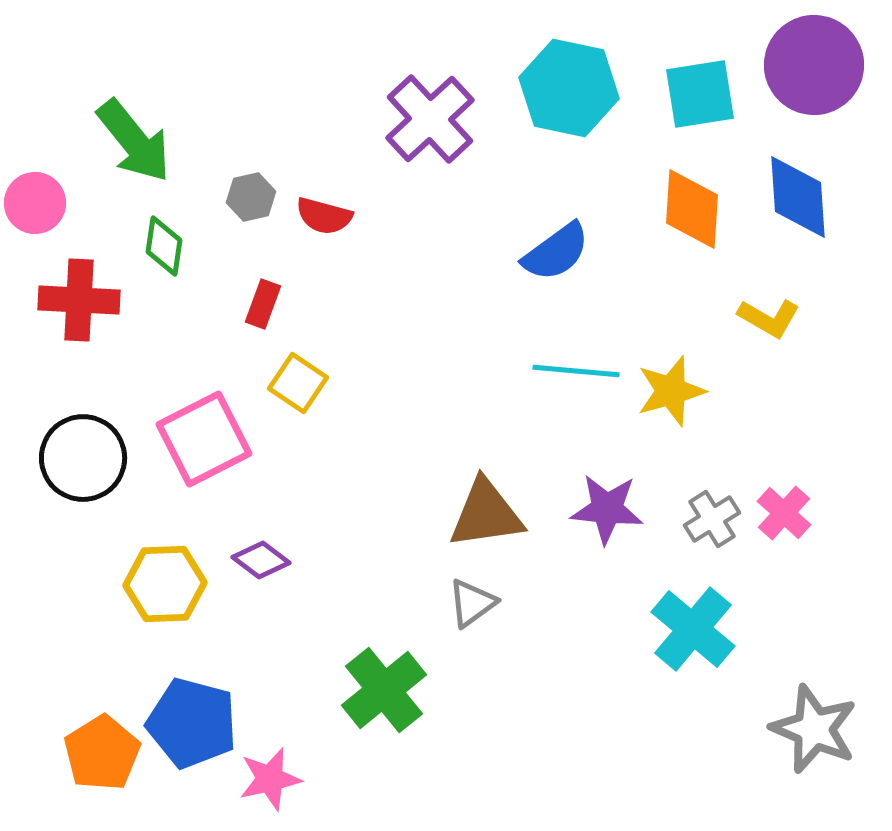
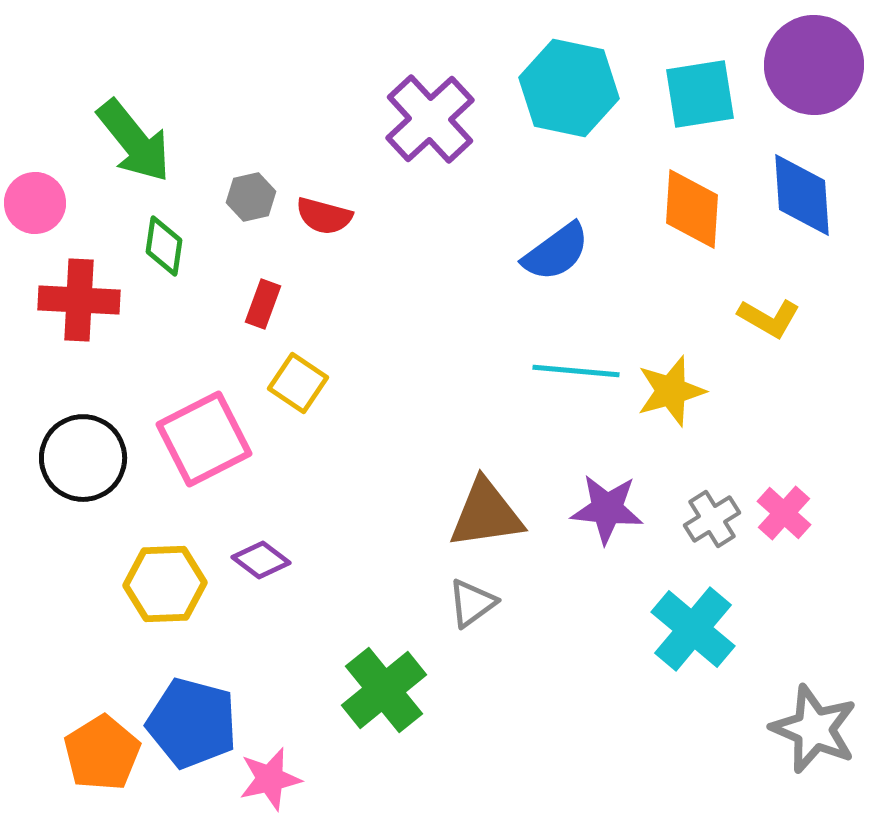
blue diamond: moved 4 px right, 2 px up
